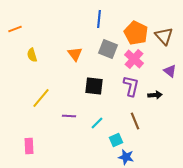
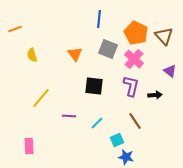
brown line: rotated 12 degrees counterclockwise
cyan square: moved 1 px right
